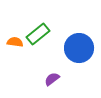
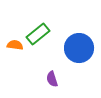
orange semicircle: moved 3 px down
purple semicircle: rotated 70 degrees counterclockwise
